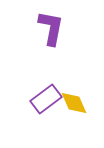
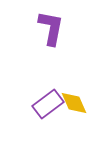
purple rectangle: moved 2 px right, 5 px down
